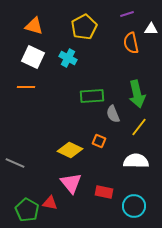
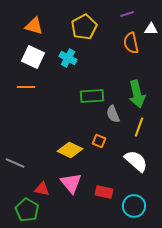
yellow line: rotated 18 degrees counterclockwise
white semicircle: rotated 40 degrees clockwise
red triangle: moved 8 px left, 14 px up
